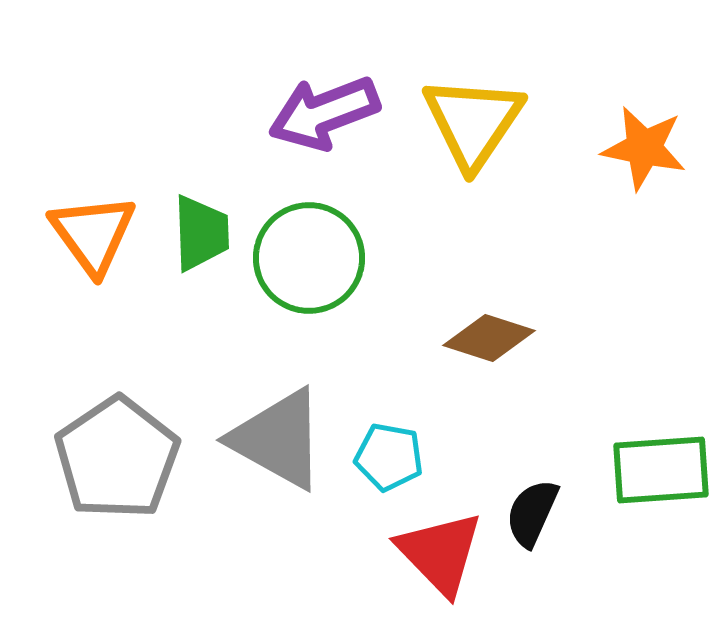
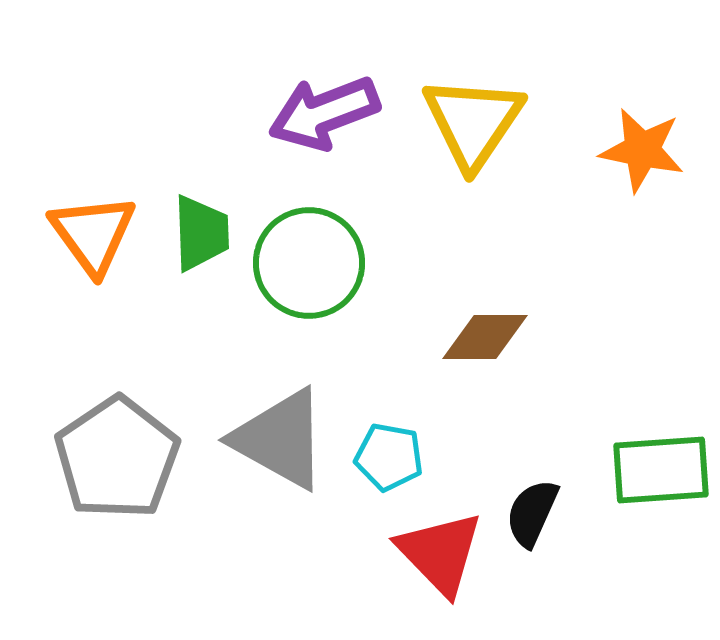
orange star: moved 2 px left, 2 px down
green circle: moved 5 px down
brown diamond: moved 4 px left, 1 px up; rotated 18 degrees counterclockwise
gray triangle: moved 2 px right
